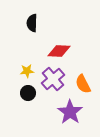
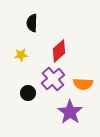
red diamond: rotated 45 degrees counterclockwise
yellow star: moved 6 px left, 16 px up
orange semicircle: rotated 60 degrees counterclockwise
